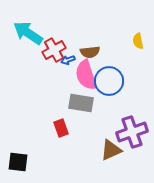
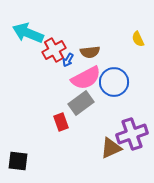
cyan arrow: rotated 12 degrees counterclockwise
yellow semicircle: moved 2 px up; rotated 14 degrees counterclockwise
blue arrow: rotated 40 degrees counterclockwise
pink semicircle: moved 3 px down; rotated 100 degrees counterclockwise
blue circle: moved 5 px right, 1 px down
gray rectangle: rotated 45 degrees counterclockwise
red rectangle: moved 6 px up
purple cross: moved 2 px down
brown triangle: moved 2 px up
black square: moved 1 px up
